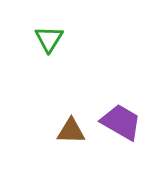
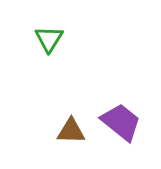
purple trapezoid: rotated 9 degrees clockwise
